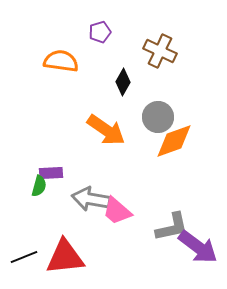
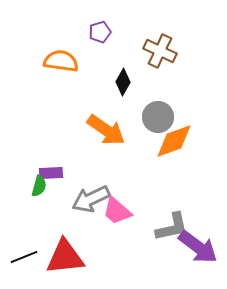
gray arrow: rotated 36 degrees counterclockwise
